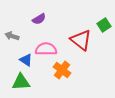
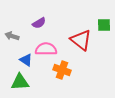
purple semicircle: moved 4 px down
green square: rotated 32 degrees clockwise
orange cross: rotated 18 degrees counterclockwise
green triangle: moved 1 px left
